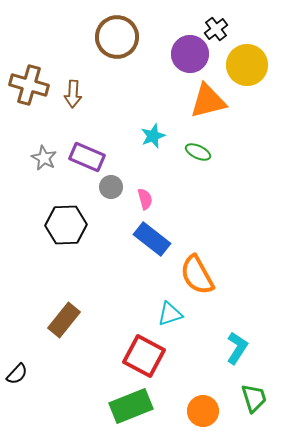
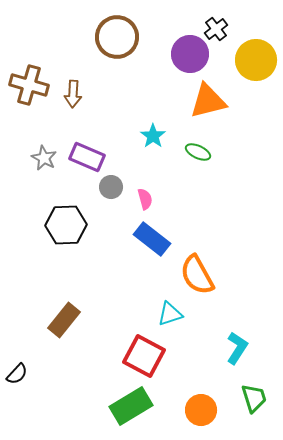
yellow circle: moved 9 px right, 5 px up
cyan star: rotated 15 degrees counterclockwise
green rectangle: rotated 9 degrees counterclockwise
orange circle: moved 2 px left, 1 px up
